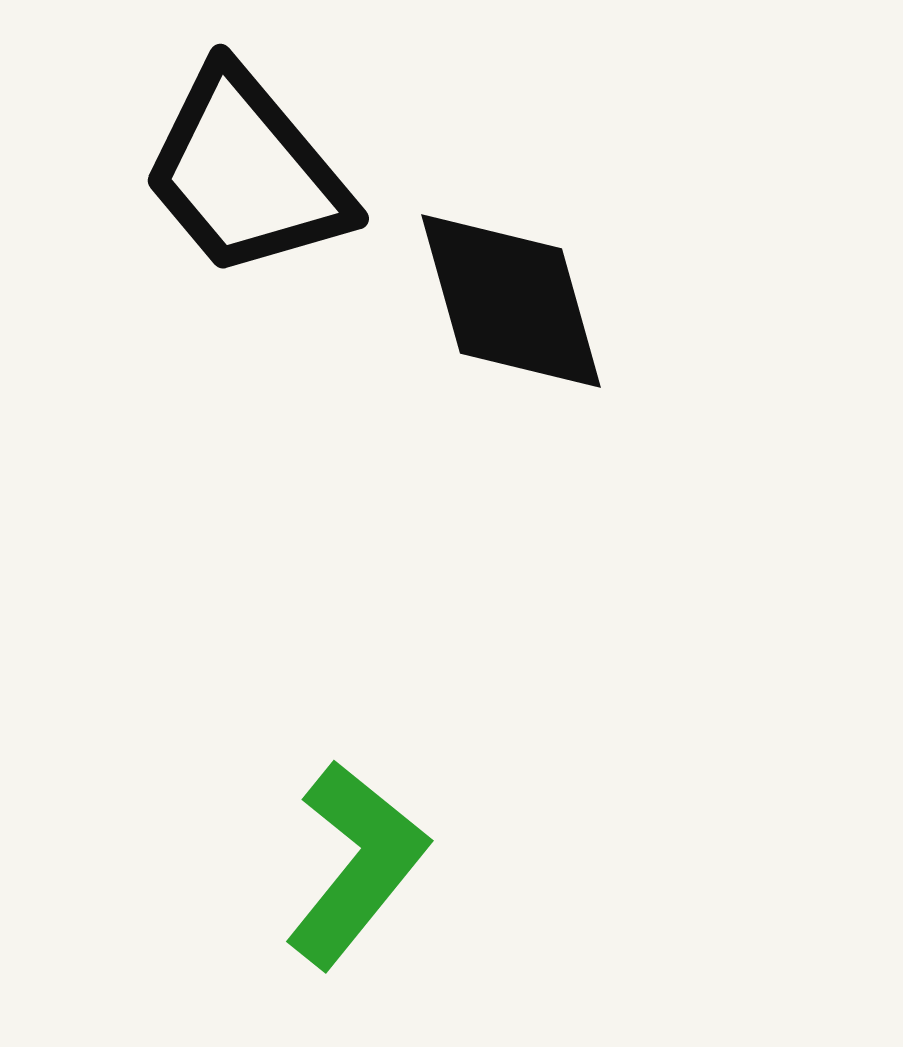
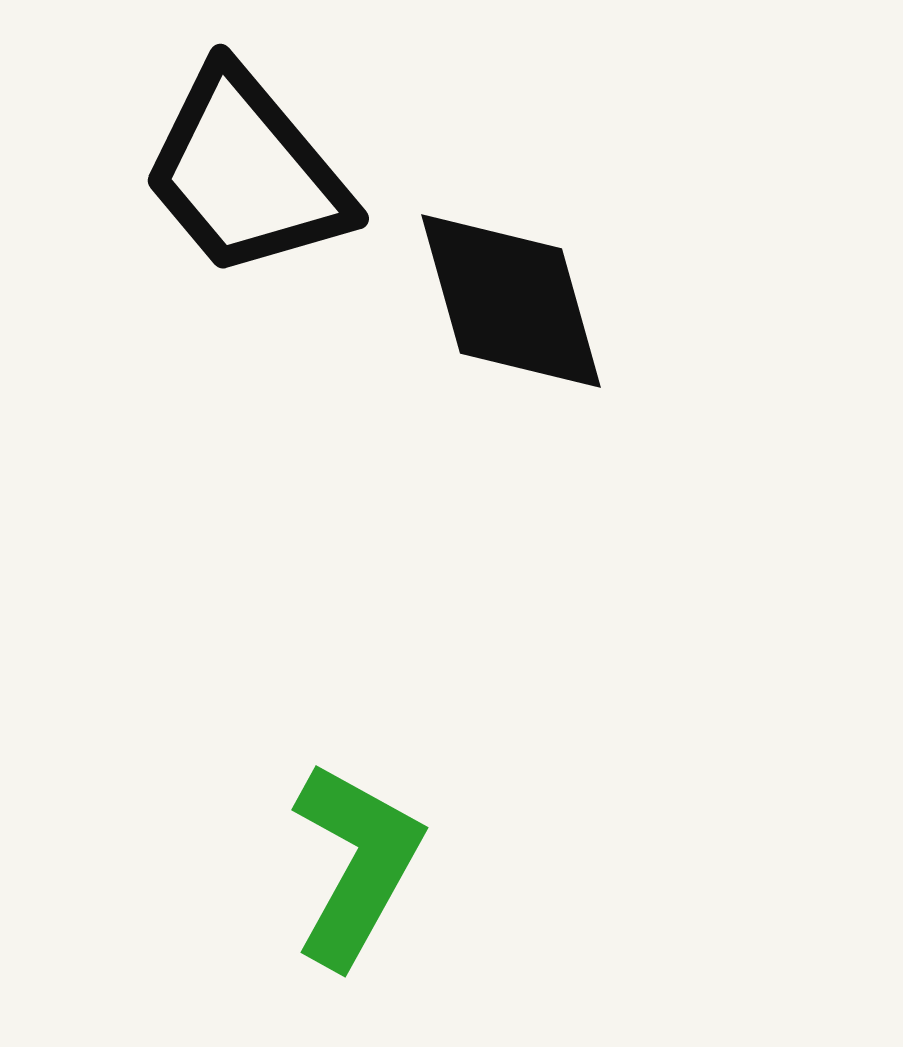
green L-shape: rotated 10 degrees counterclockwise
